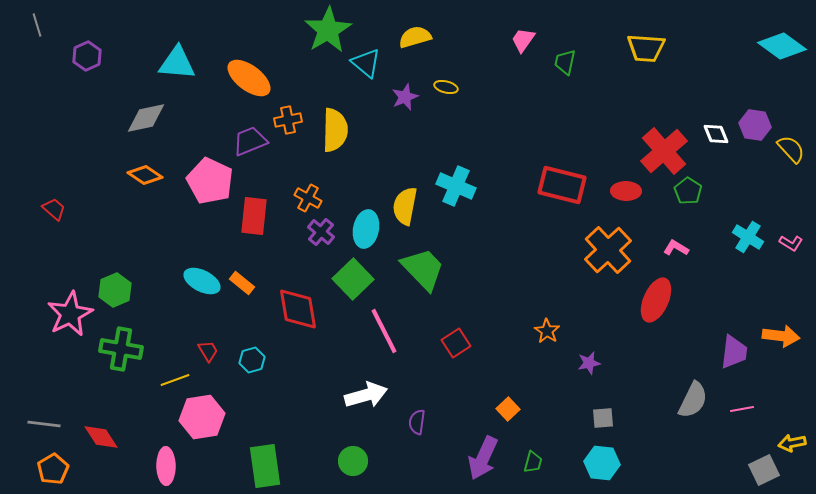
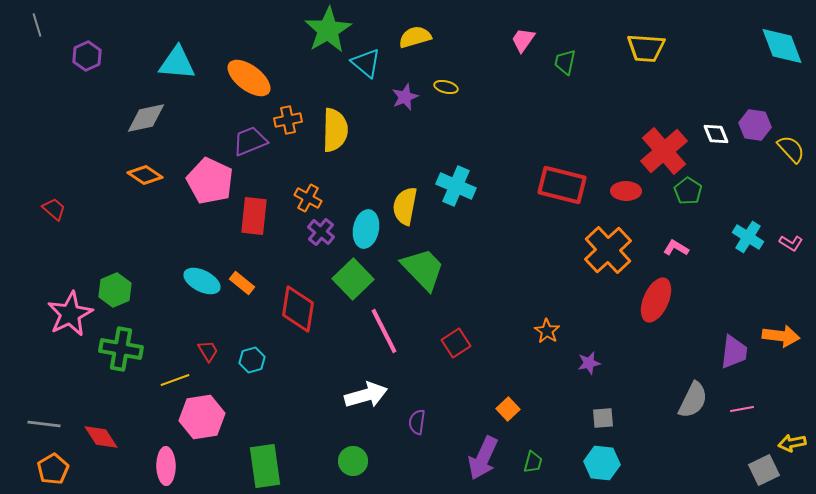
cyan diamond at (782, 46): rotated 33 degrees clockwise
red diamond at (298, 309): rotated 18 degrees clockwise
